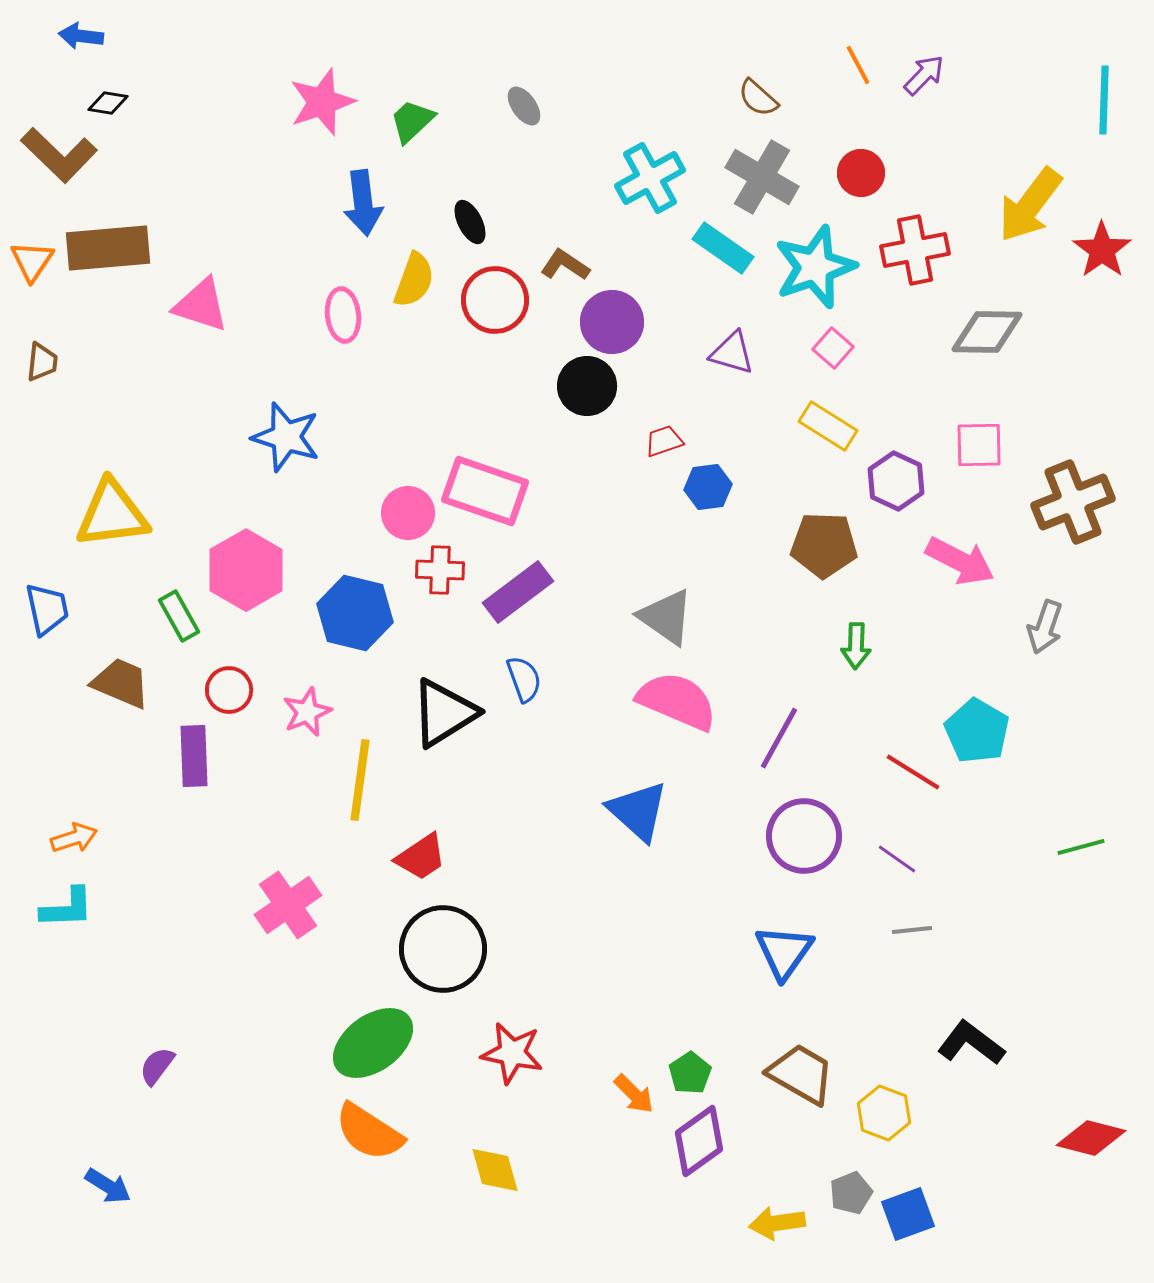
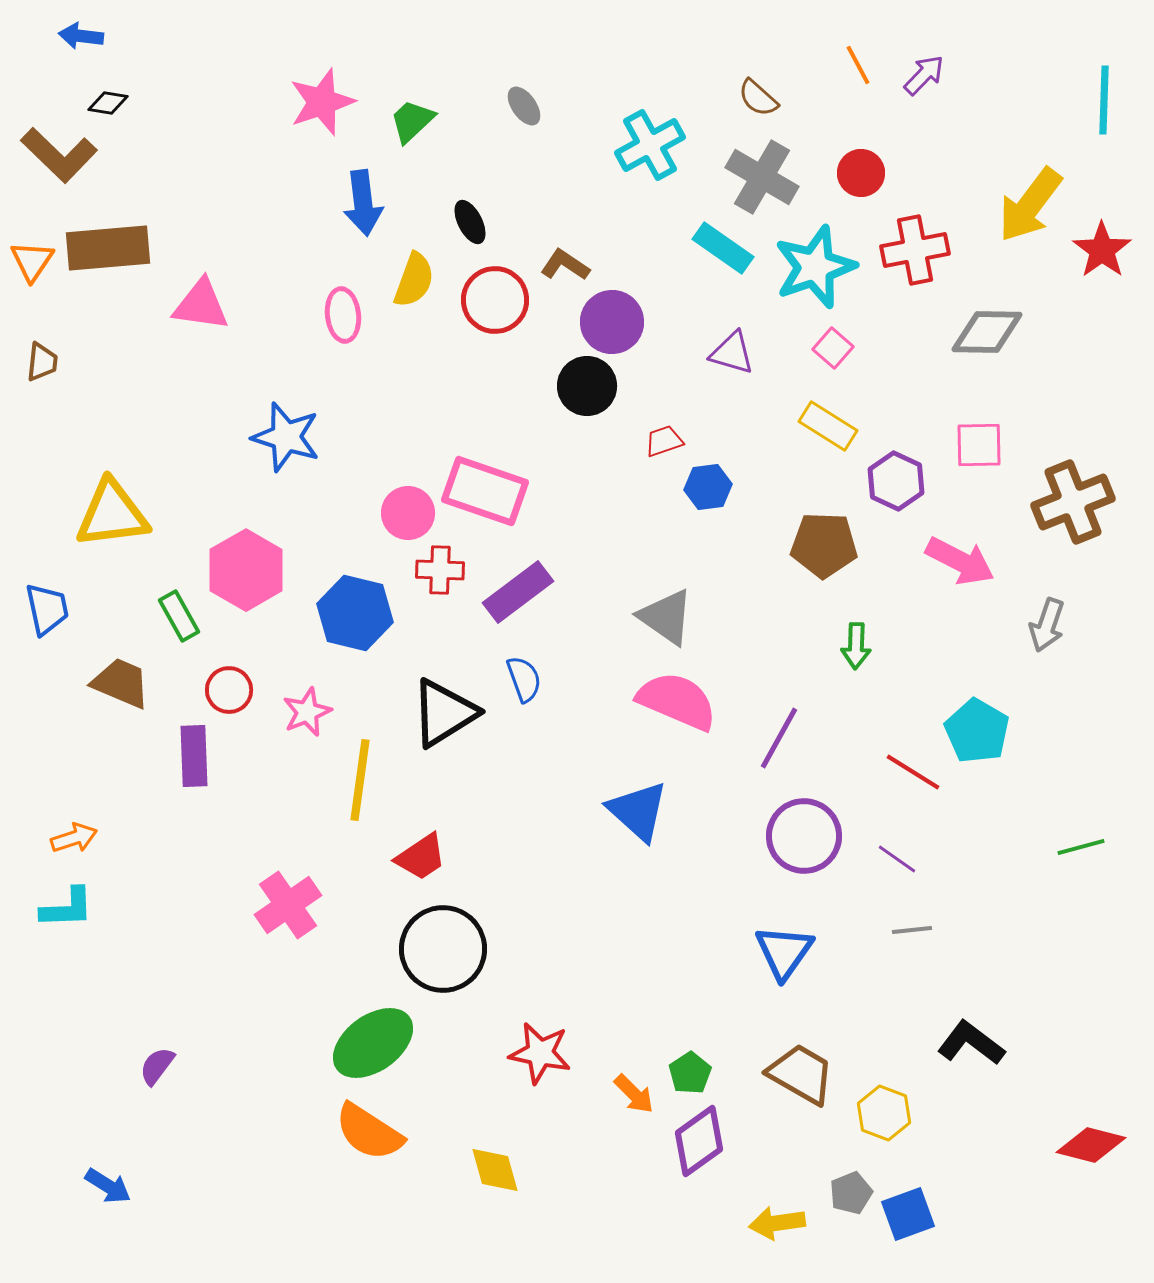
cyan cross at (650, 178): moved 33 px up
pink triangle at (201, 305): rotated 10 degrees counterclockwise
gray arrow at (1045, 627): moved 2 px right, 2 px up
red star at (512, 1053): moved 28 px right
red diamond at (1091, 1138): moved 7 px down
